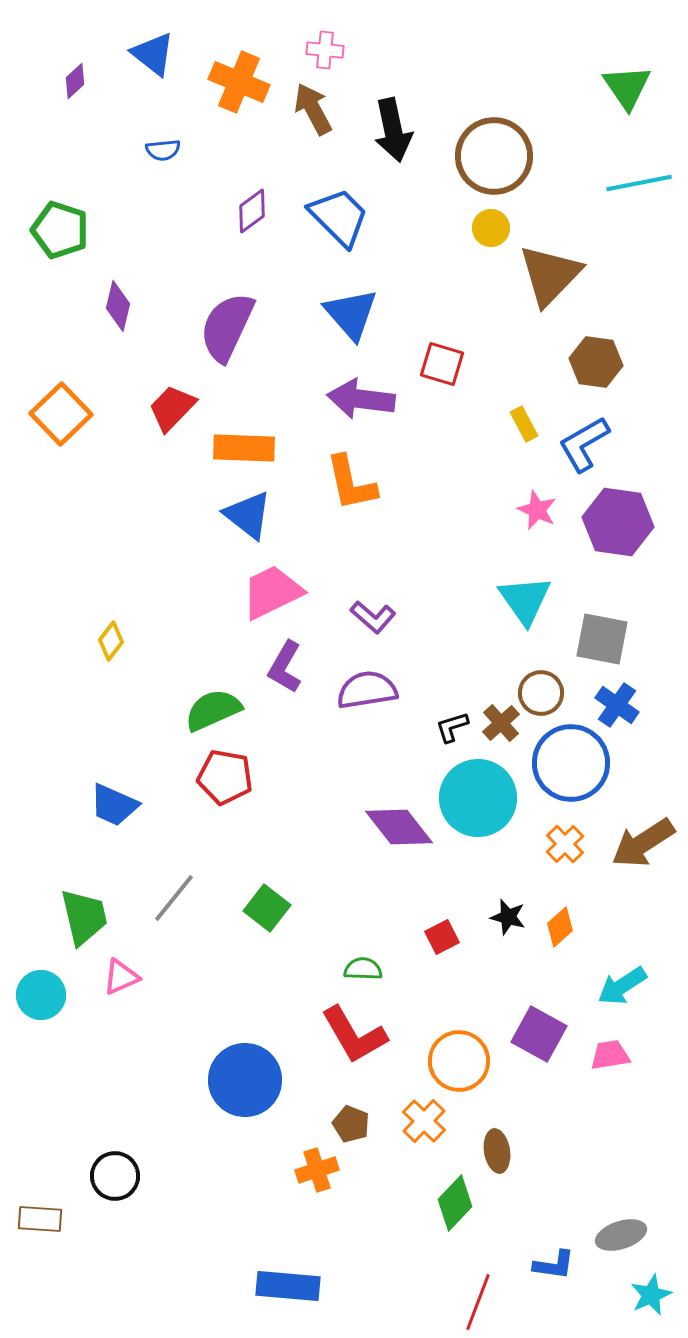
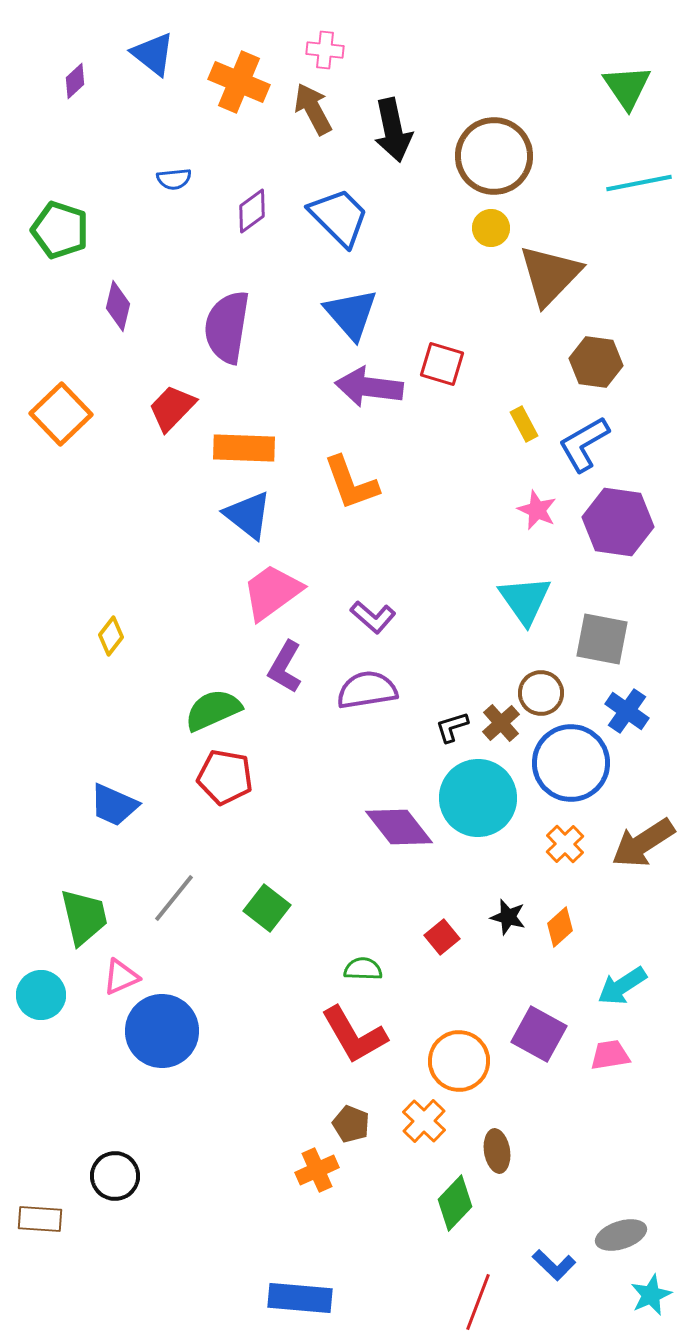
blue semicircle at (163, 150): moved 11 px right, 29 px down
purple semicircle at (227, 327): rotated 16 degrees counterclockwise
purple arrow at (361, 399): moved 8 px right, 12 px up
orange L-shape at (351, 483): rotated 8 degrees counterclockwise
pink trapezoid at (272, 592): rotated 10 degrees counterclockwise
yellow diamond at (111, 641): moved 5 px up
blue cross at (617, 705): moved 10 px right, 6 px down
red square at (442, 937): rotated 12 degrees counterclockwise
blue circle at (245, 1080): moved 83 px left, 49 px up
orange cross at (317, 1170): rotated 6 degrees counterclockwise
blue L-shape at (554, 1265): rotated 36 degrees clockwise
blue rectangle at (288, 1286): moved 12 px right, 12 px down
